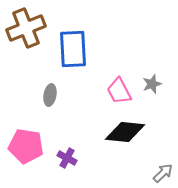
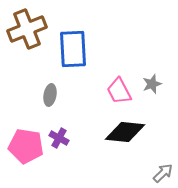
brown cross: moved 1 px right, 1 px down
purple cross: moved 8 px left, 20 px up
